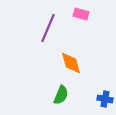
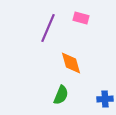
pink rectangle: moved 4 px down
blue cross: rotated 14 degrees counterclockwise
